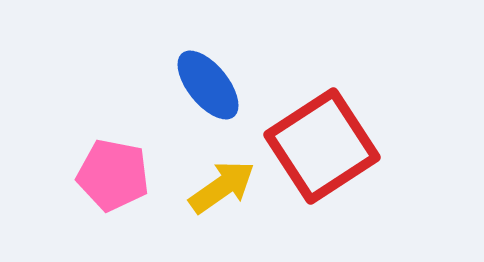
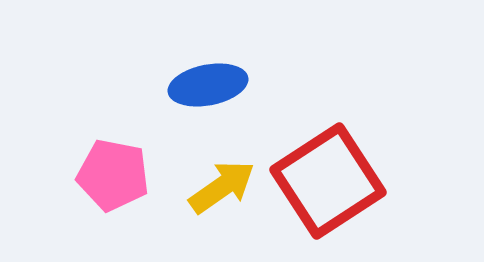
blue ellipse: rotated 62 degrees counterclockwise
red square: moved 6 px right, 35 px down
